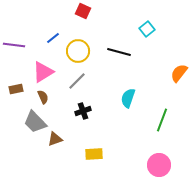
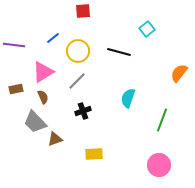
red square: rotated 28 degrees counterclockwise
